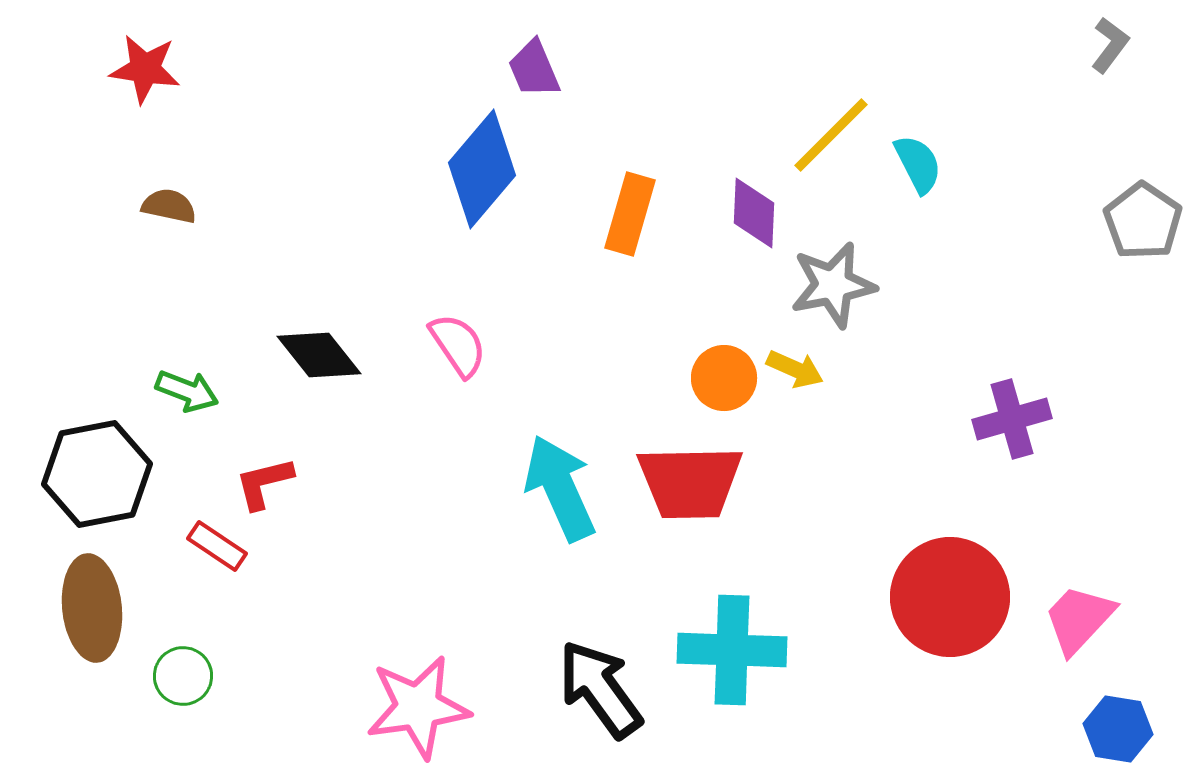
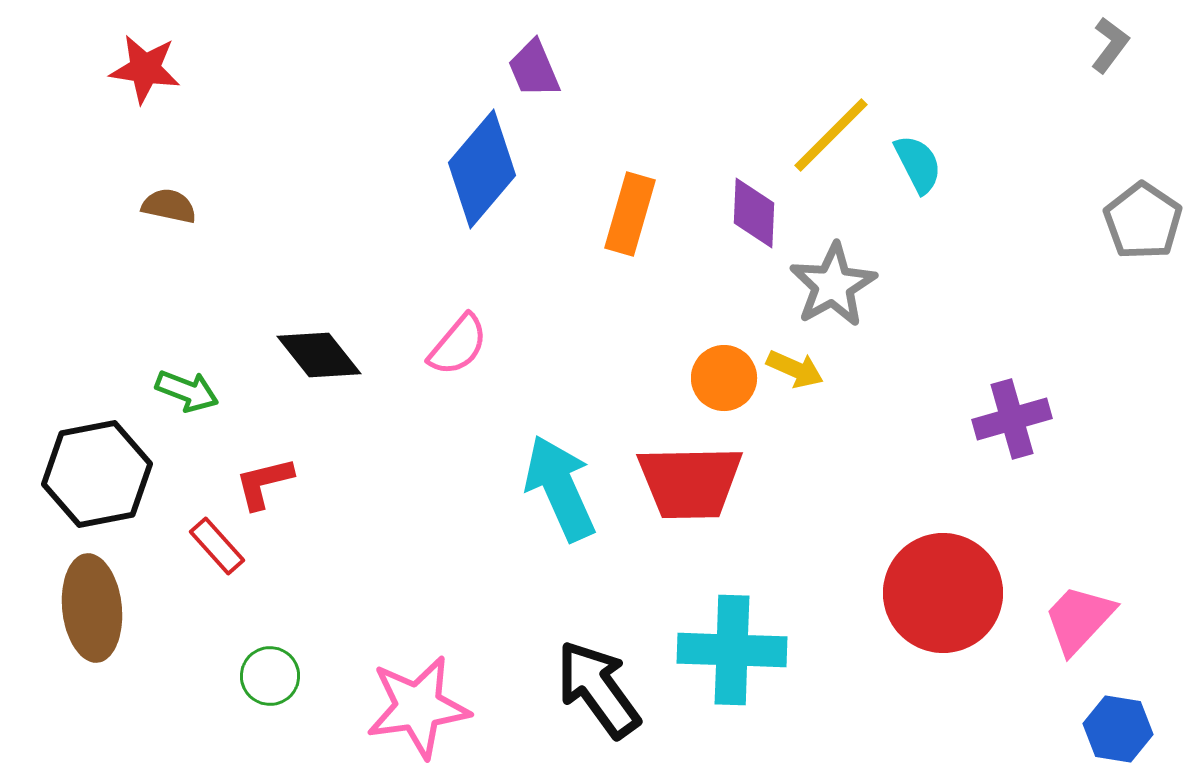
gray star: rotated 18 degrees counterclockwise
pink semicircle: rotated 74 degrees clockwise
red rectangle: rotated 14 degrees clockwise
red circle: moved 7 px left, 4 px up
green circle: moved 87 px right
black arrow: moved 2 px left
